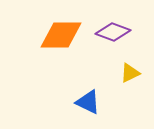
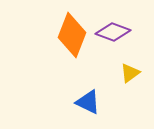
orange diamond: moved 11 px right; rotated 69 degrees counterclockwise
yellow triangle: rotated 10 degrees counterclockwise
